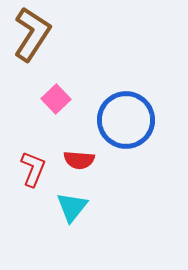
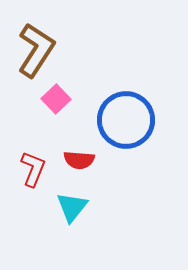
brown L-shape: moved 4 px right, 16 px down
